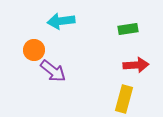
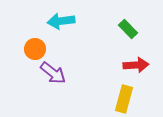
green rectangle: rotated 54 degrees clockwise
orange circle: moved 1 px right, 1 px up
purple arrow: moved 2 px down
